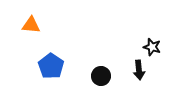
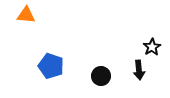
orange triangle: moved 5 px left, 10 px up
black star: rotated 24 degrees clockwise
blue pentagon: rotated 15 degrees counterclockwise
